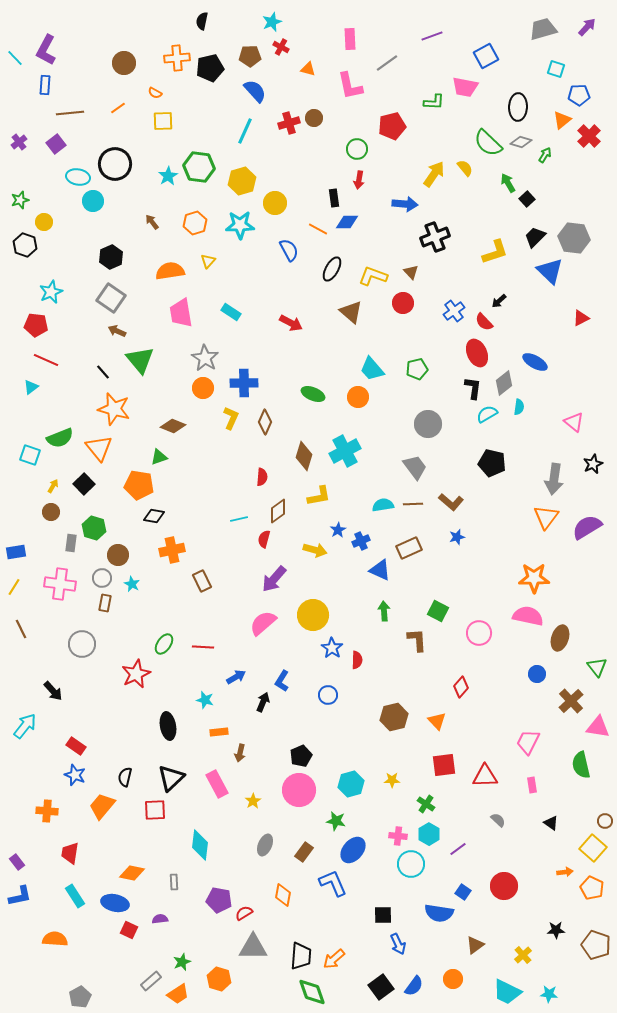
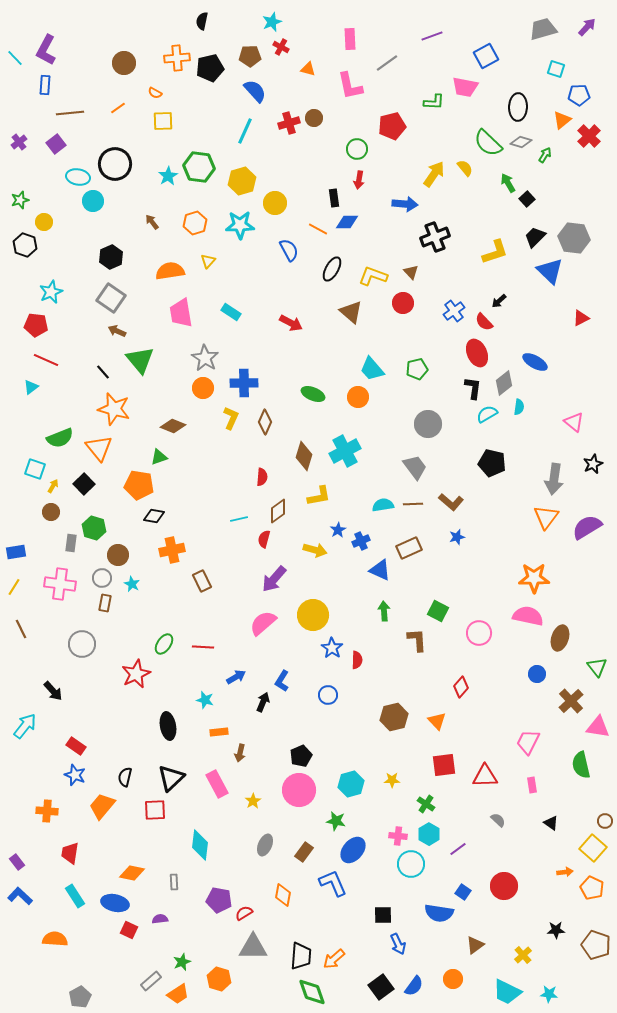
cyan square at (30, 455): moved 5 px right, 14 px down
blue L-shape at (20, 896): rotated 125 degrees counterclockwise
